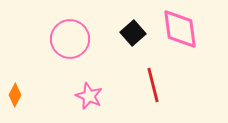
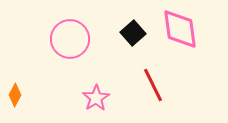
red line: rotated 12 degrees counterclockwise
pink star: moved 7 px right, 2 px down; rotated 16 degrees clockwise
